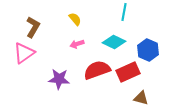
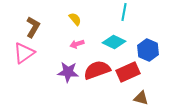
purple star: moved 9 px right, 7 px up
